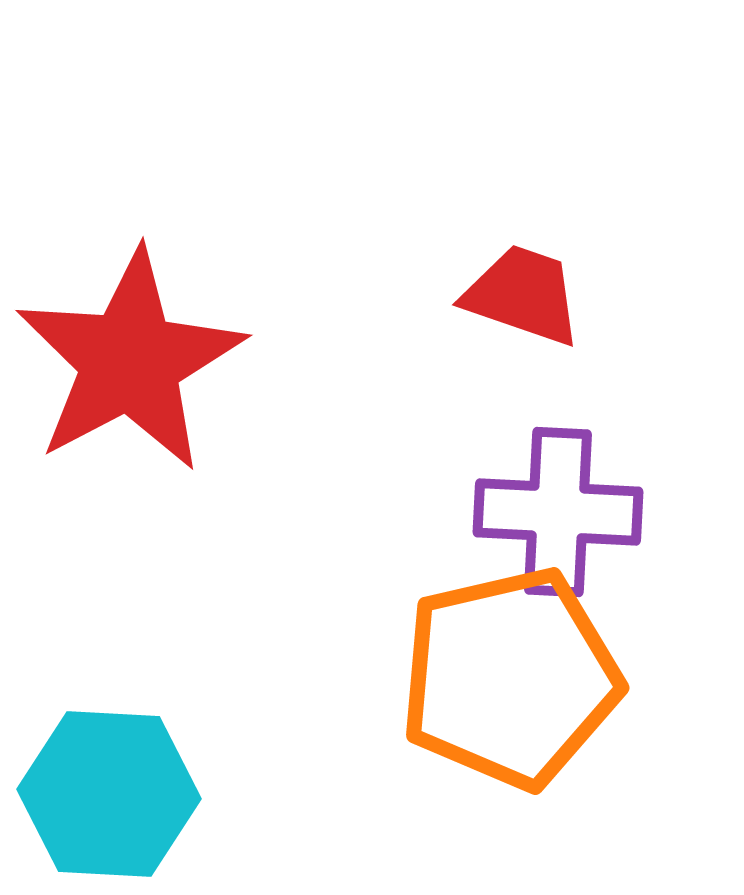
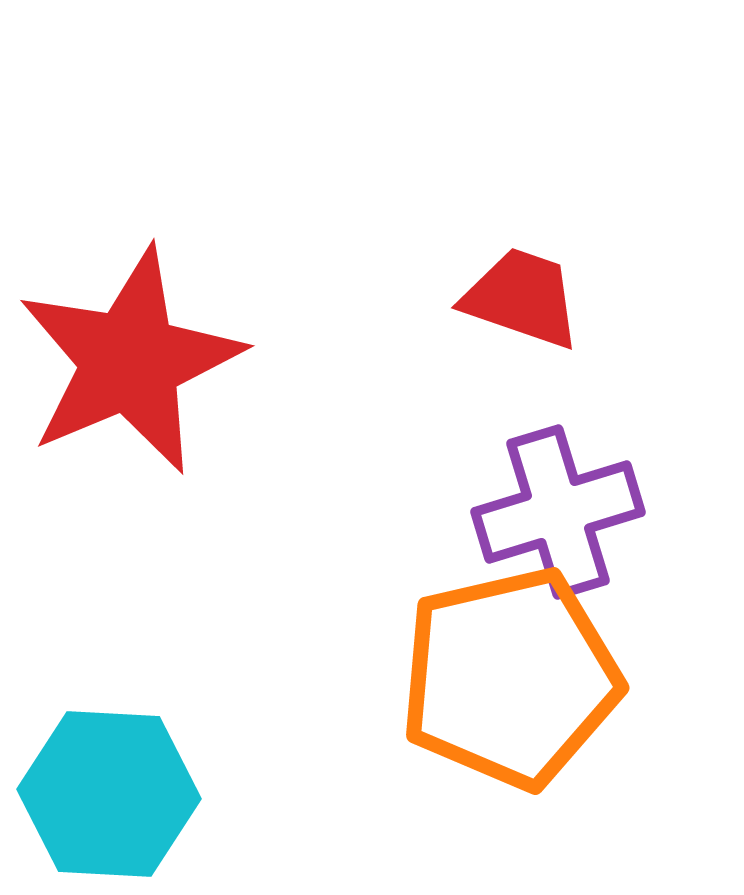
red trapezoid: moved 1 px left, 3 px down
red star: rotated 5 degrees clockwise
purple cross: rotated 20 degrees counterclockwise
